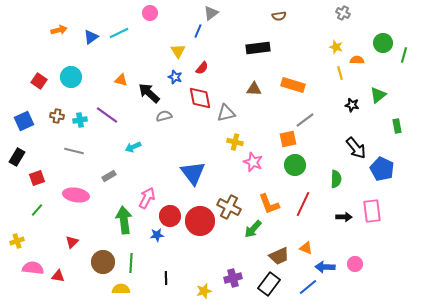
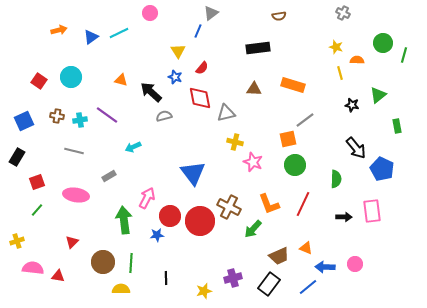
black arrow at (149, 93): moved 2 px right, 1 px up
red square at (37, 178): moved 4 px down
